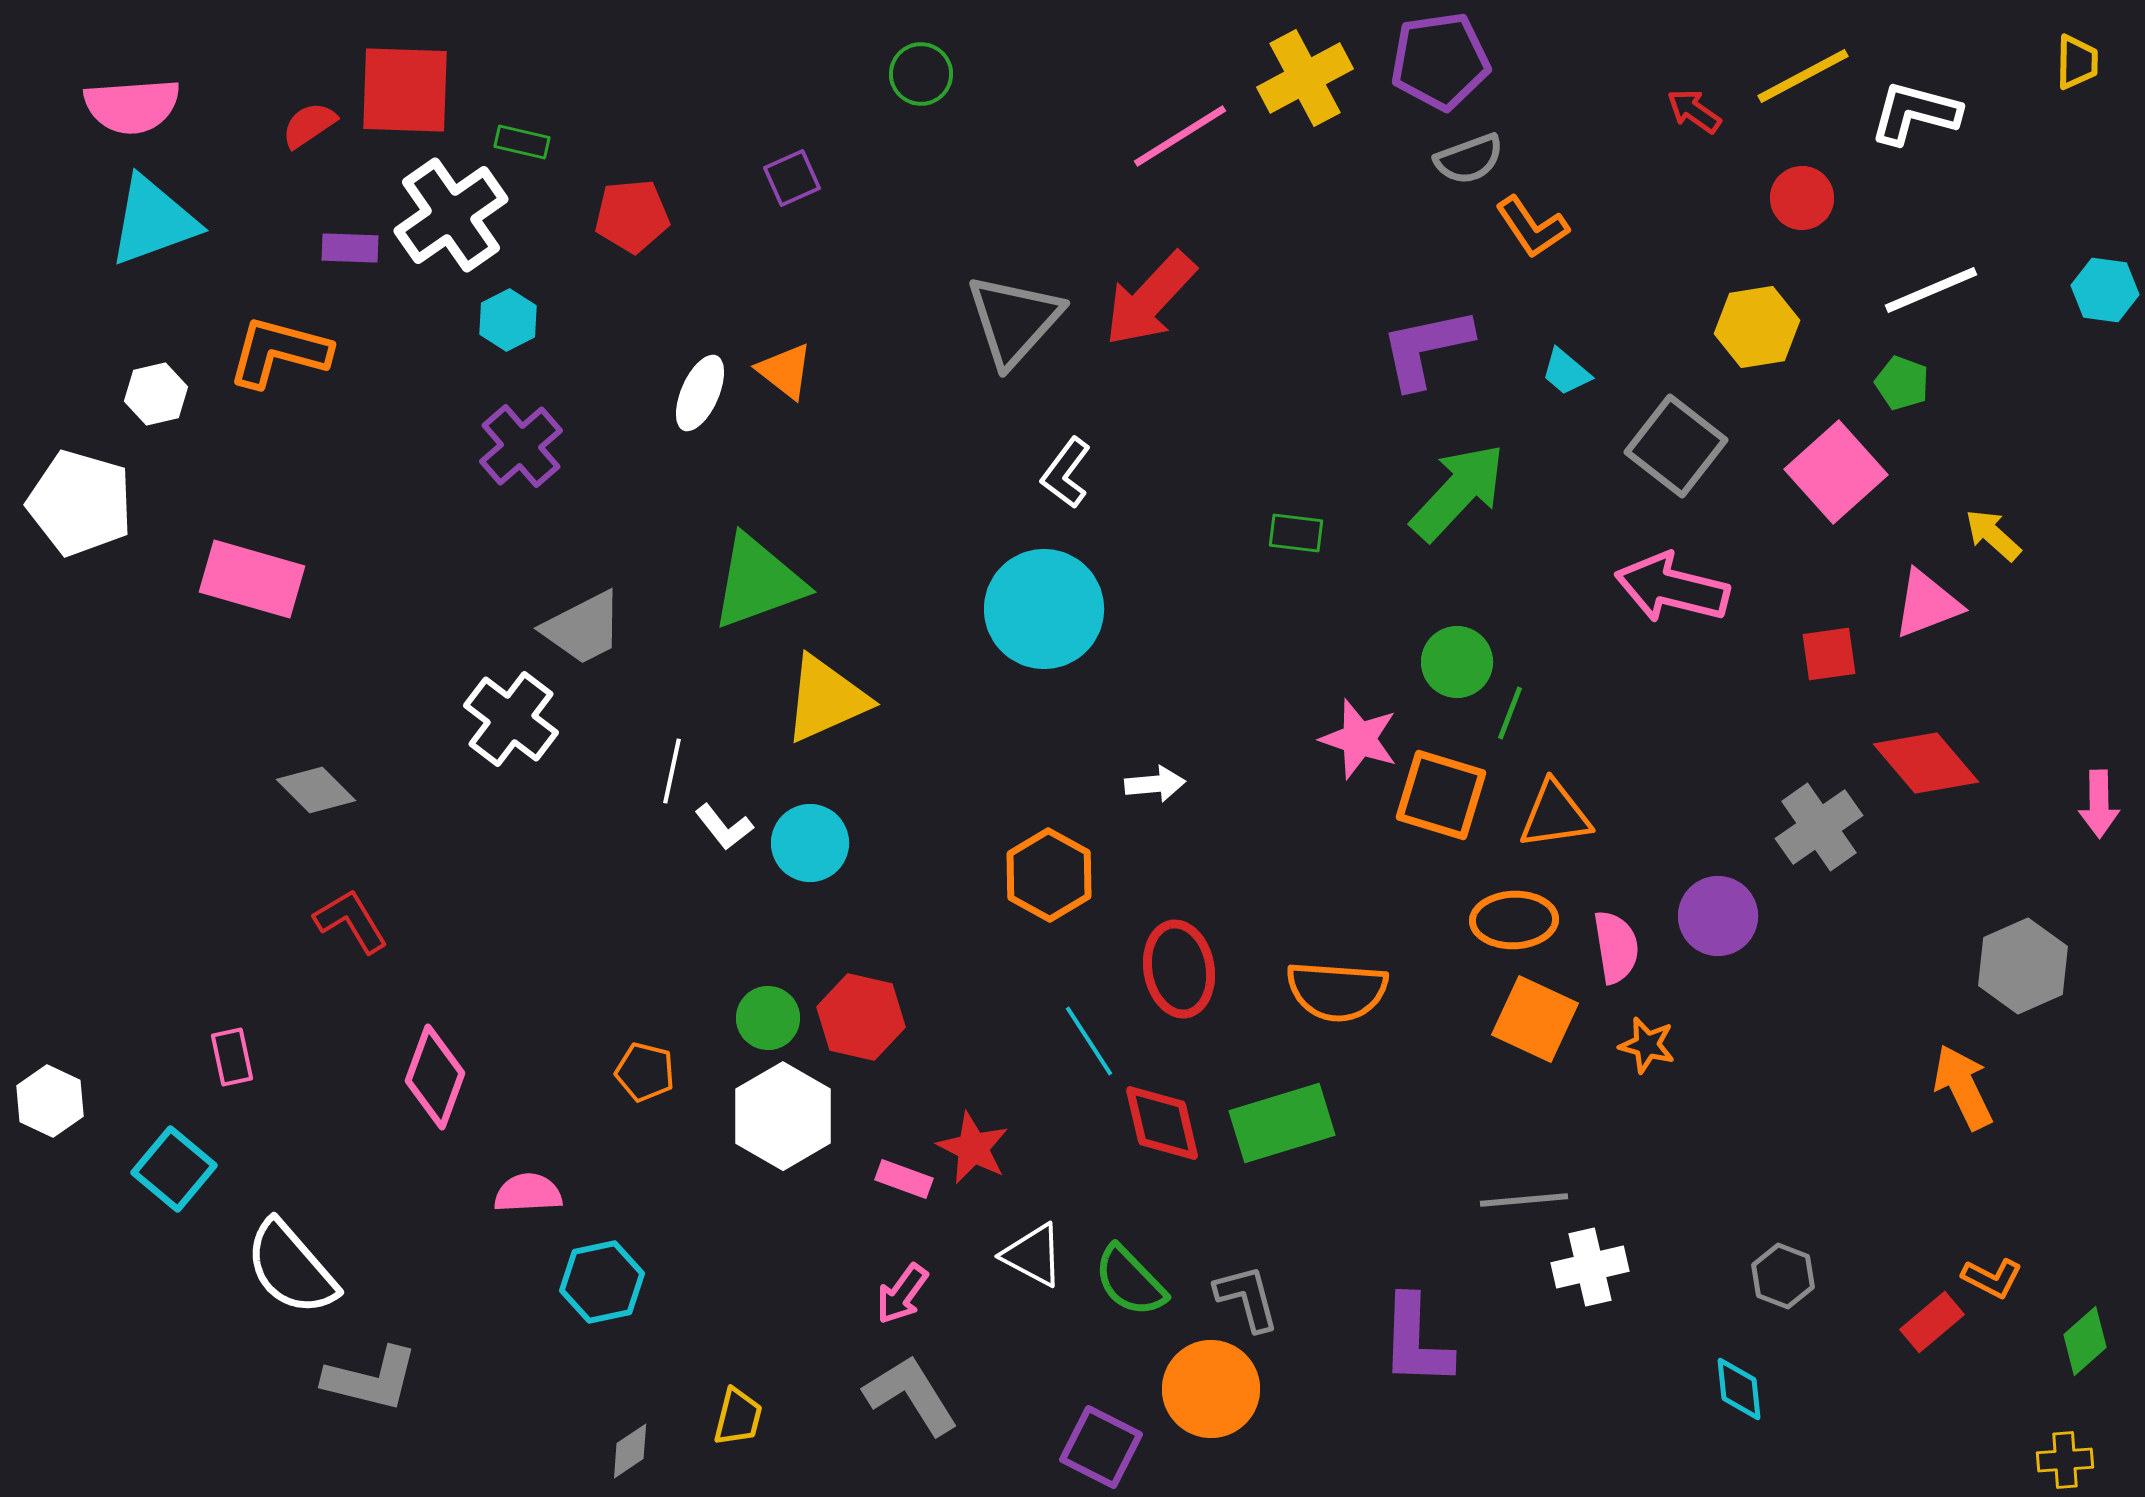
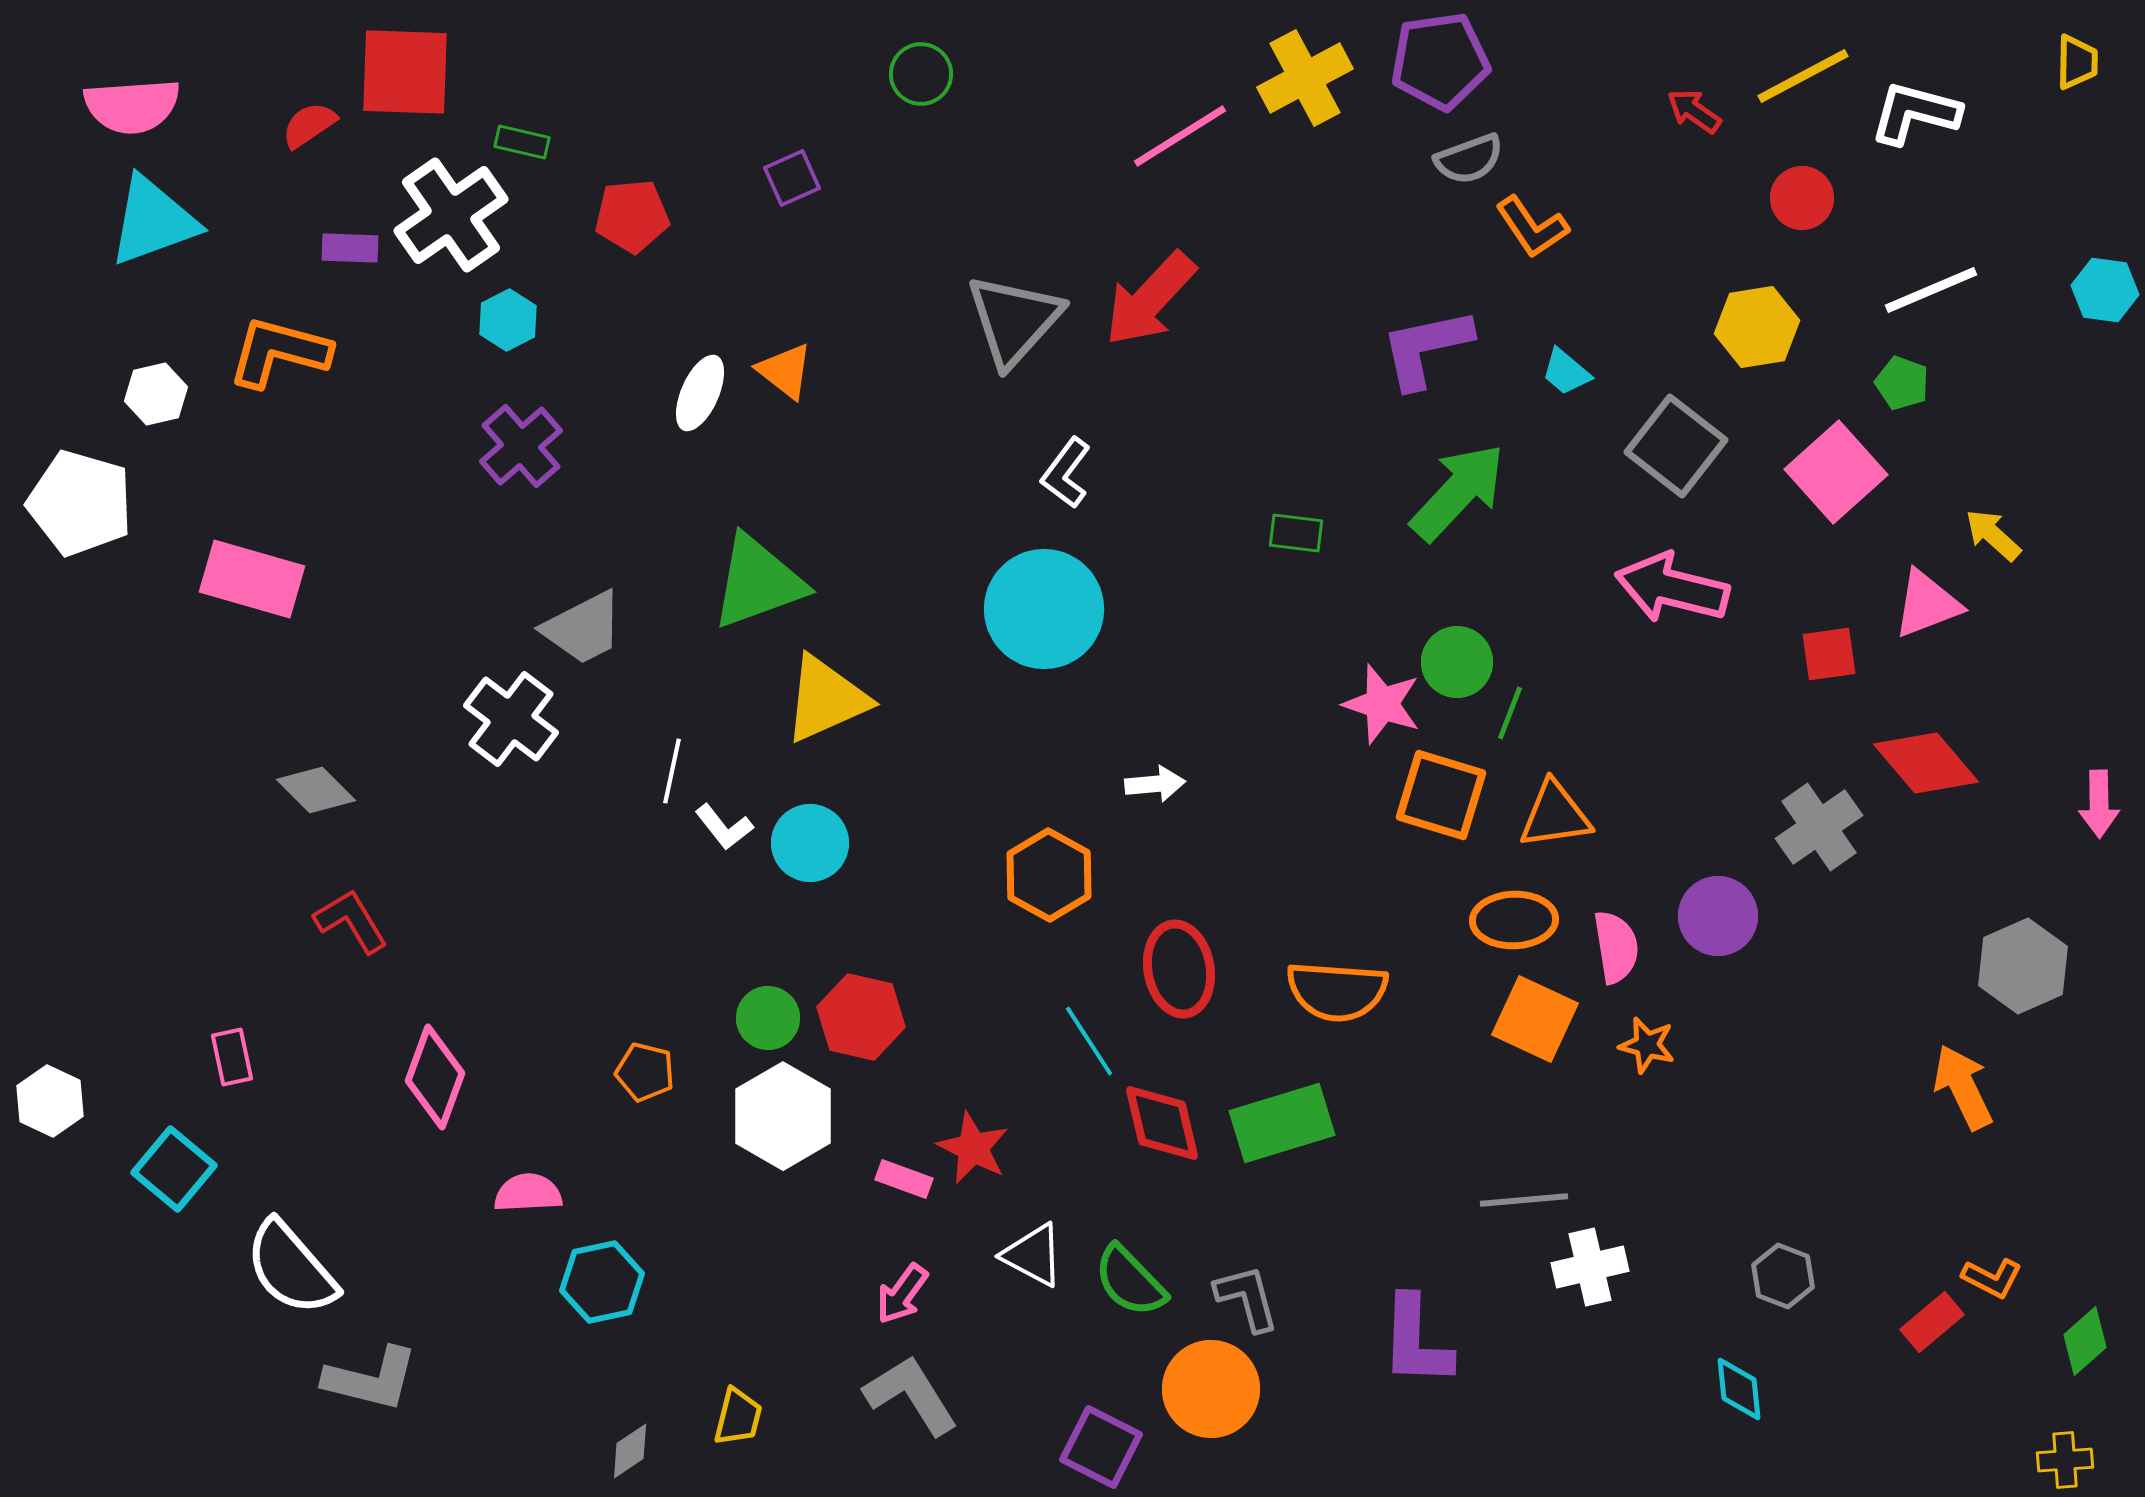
red square at (405, 90): moved 18 px up
pink star at (1359, 739): moved 23 px right, 35 px up
